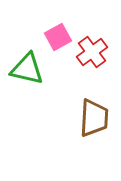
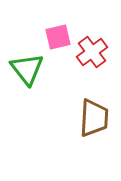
pink square: rotated 16 degrees clockwise
green triangle: rotated 39 degrees clockwise
